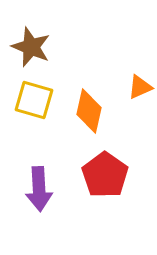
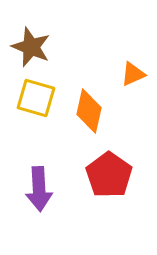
orange triangle: moved 7 px left, 13 px up
yellow square: moved 2 px right, 2 px up
red pentagon: moved 4 px right
